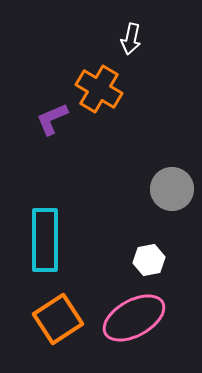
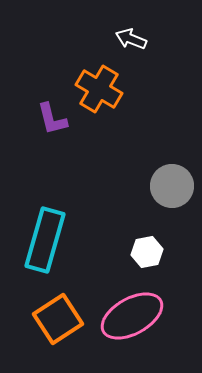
white arrow: rotated 100 degrees clockwise
purple L-shape: rotated 81 degrees counterclockwise
gray circle: moved 3 px up
cyan rectangle: rotated 16 degrees clockwise
white hexagon: moved 2 px left, 8 px up
pink ellipse: moved 2 px left, 2 px up
